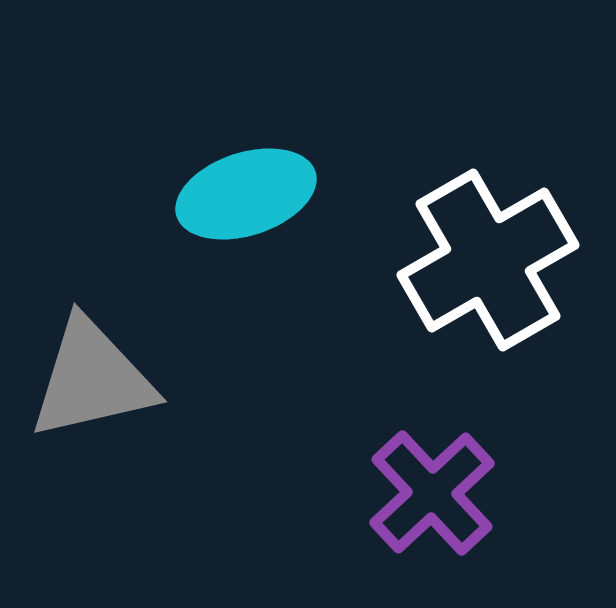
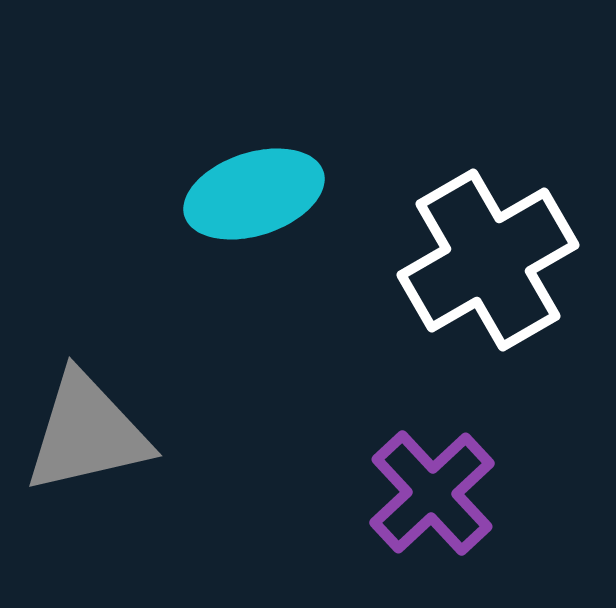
cyan ellipse: moved 8 px right
gray triangle: moved 5 px left, 54 px down
